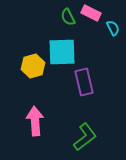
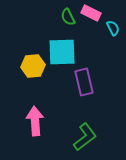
yellow hexagon: rotated 10 degrees clockwise
